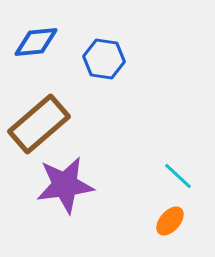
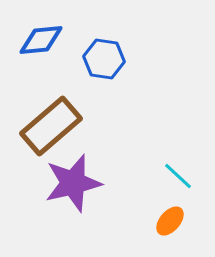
blue diamond: moved 5 px right, 2 px up
brown rectangle: moved 12 px right, 2 px down
purple star: moved 8 px right, 2 px up; rotated 6 degrees counterclockwise
